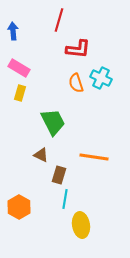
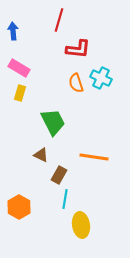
brown rectangle: rotated 12 degrees clockwise
